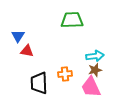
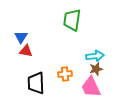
green trapezoid: rotated 80 degrees counterclockwise
blue triangle: moved 3 px right, 1 px down
red triangle: moved 1 px left
brown star: moved 1 px right, 1 px up
black trapezoid: moved 3 px left
